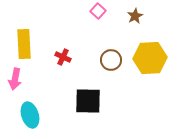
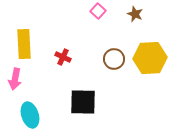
brown star: moved 2 px up; rotated 21 degrees counterclockwise
brown circle: moved 3 px right, 1 px up
black square: moved 5 px left, 1 px down
